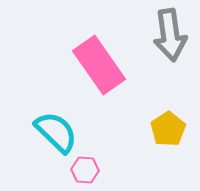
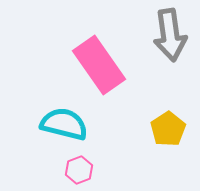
cyan semicircle: moved 8 px right, 8 px up; rotated 30 degrees counterclockwise
pink hexagon: moved 6 px left; rotated 24 degrees counterclockwise
